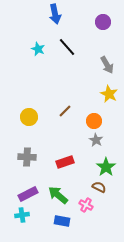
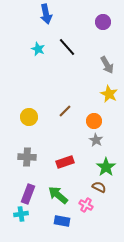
blue arrow: moved 9 px left
purple rectangle: rotated 42 degrees counterclockwise
cyan cross: moved 1 px left, 1 px up
